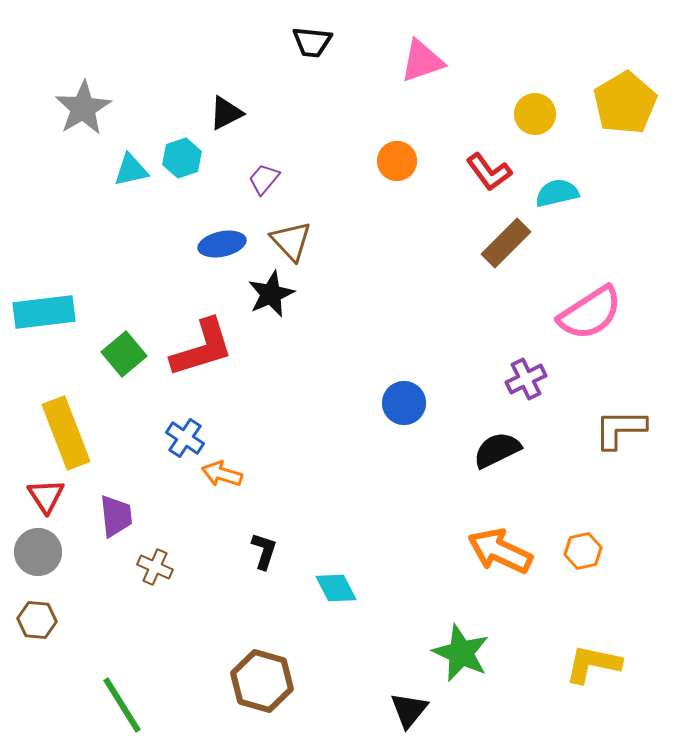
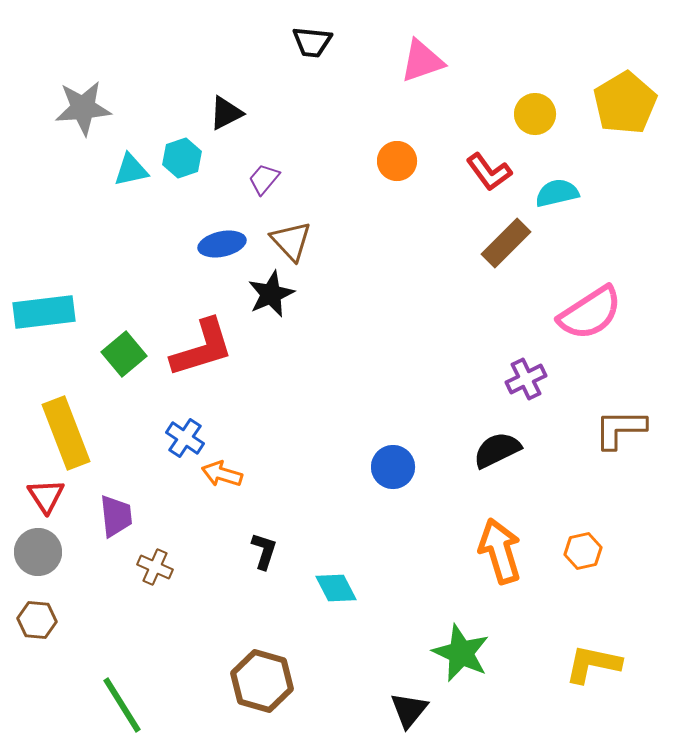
gray star at (83, 108): rotated 26 degrees clockwise
blue circle at (404, 403): moved 11 px left, 64 px down
orange arrow at (500, 551): rotated 48 degrees clockwise
